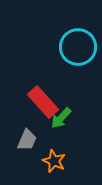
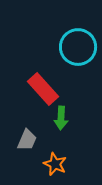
red rectangle: moved 13 px up
green arrow: rotated 40 degrees counterclockwise
orange star: moved 1 px right, 3 px down
